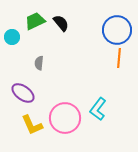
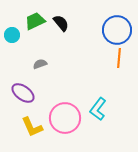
cyan circle: moved 2 px up
gray semicircle: moved 1 px right, 1 px down; rotated 64 degrees clockwise
yellow L-shape: moved 2 px down
